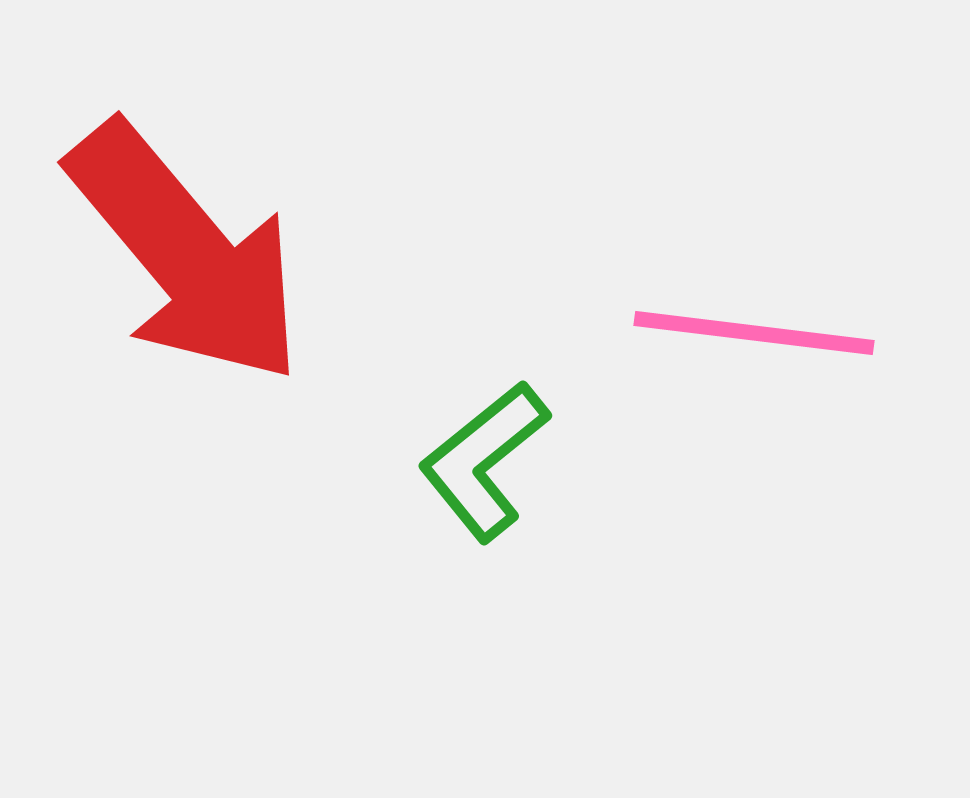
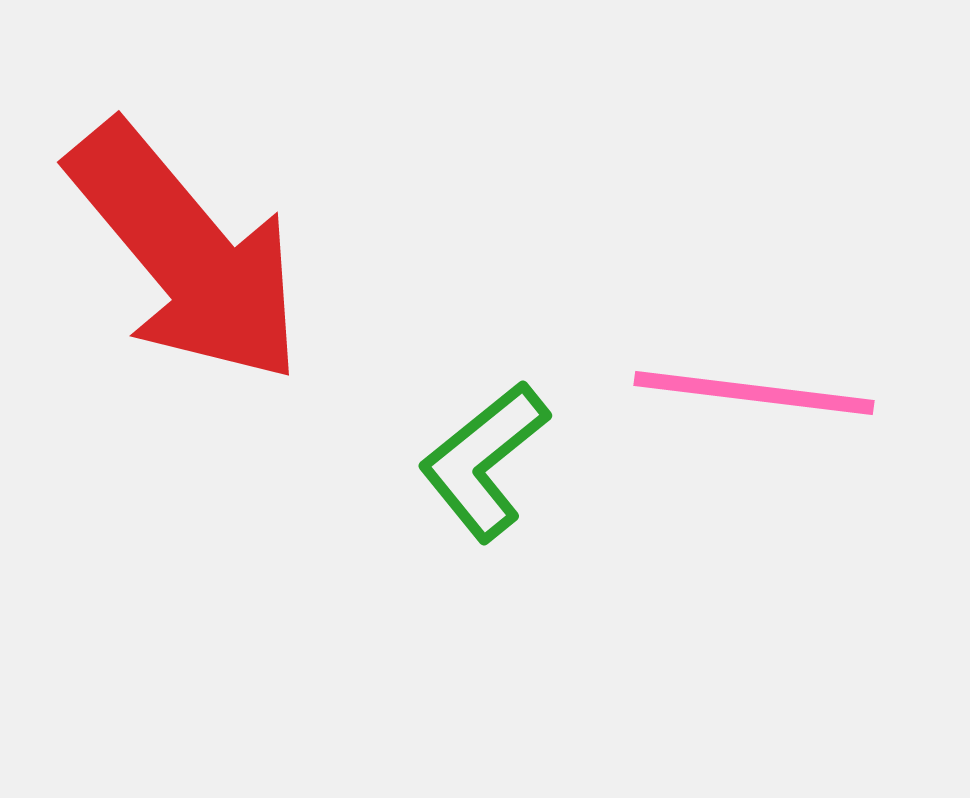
pink line: moved 60 px down
